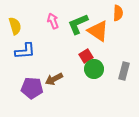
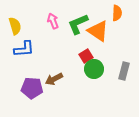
orange semicircle: moved 1 px left
blue L-shape: moved 1 px left, 2 px up
